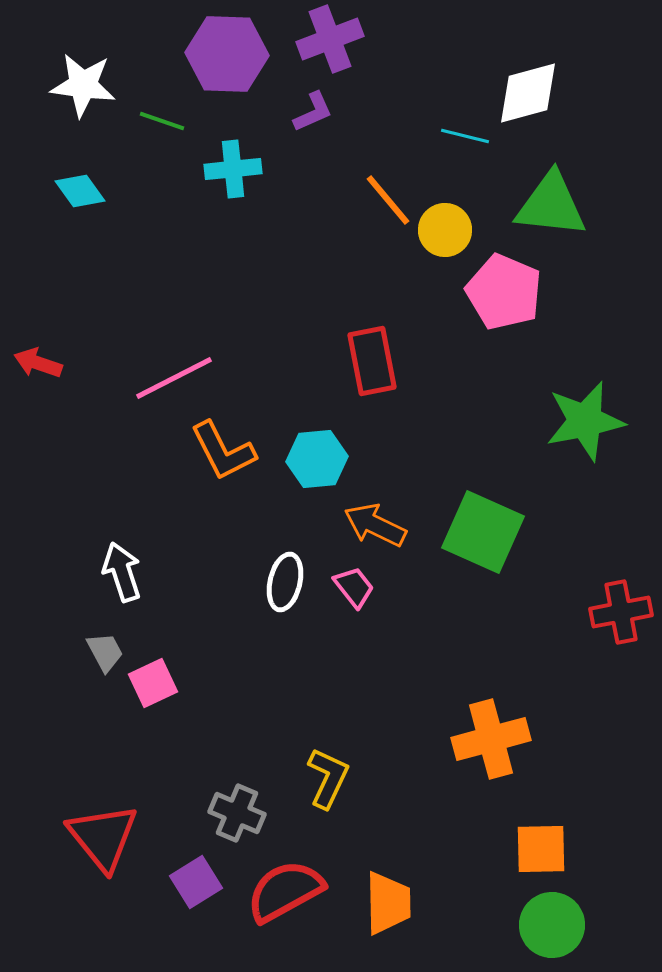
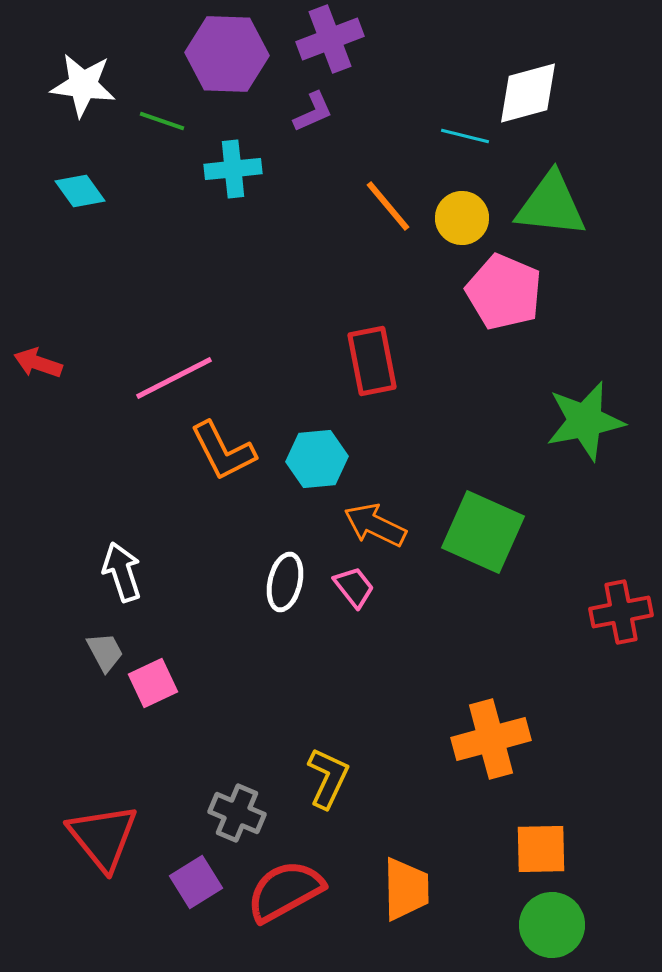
orange line: moved 6 px down
yellow circle: moved 17 px right, 12 px up
orange trapezoid: moved 18 px right, 14 px up
